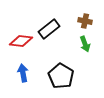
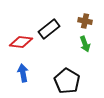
red diamond: moved 1 px down
black pentagon: moved 6 px right, 5 px down
